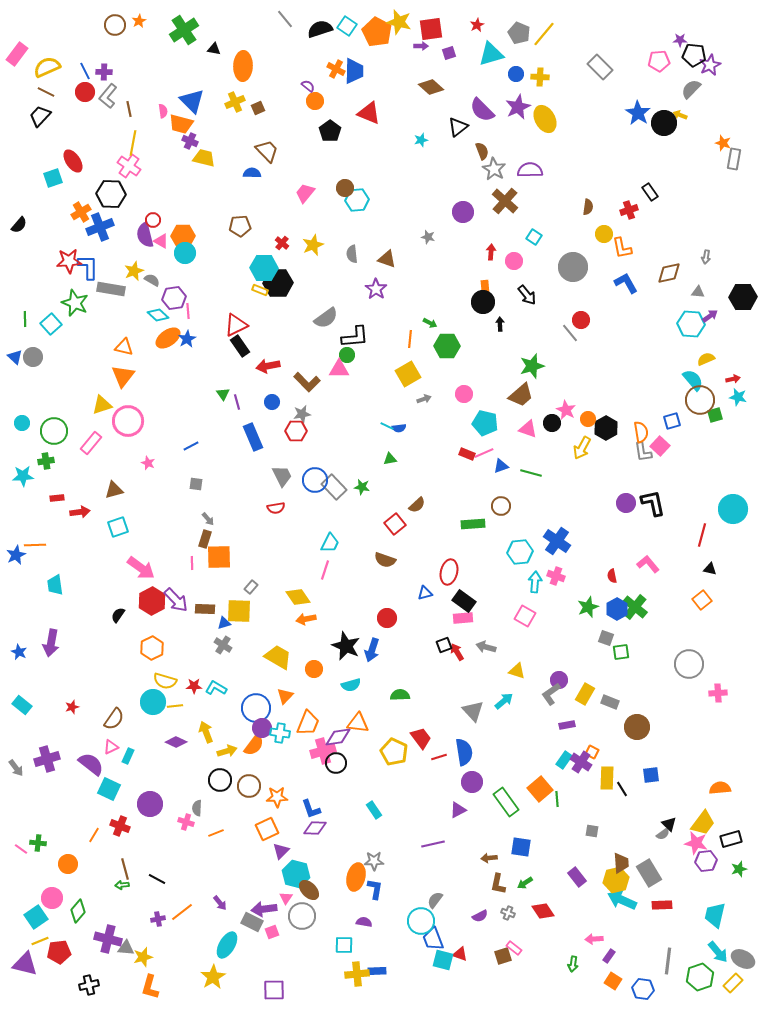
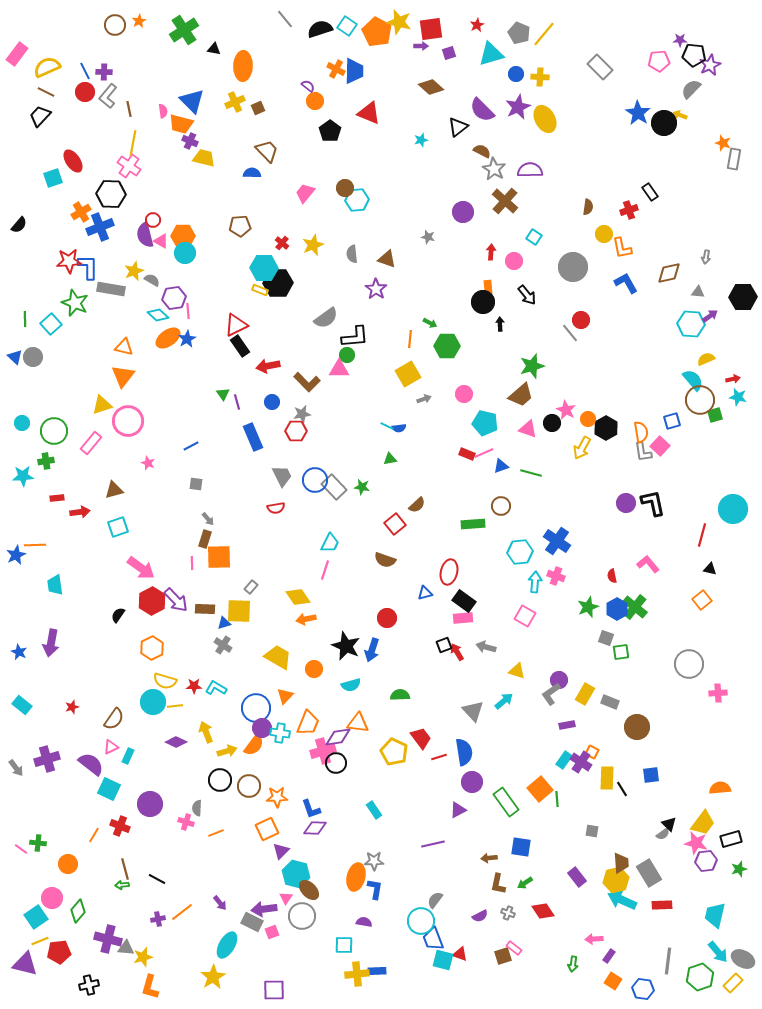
brown semicircle at (482, 151): rotated 42 degrees counterclockwise
orange rectangle at (485, 287): moved 3 px right
